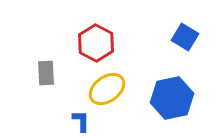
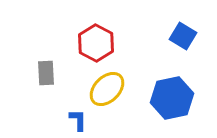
blue square: moved 2 px left, 1 px up
yellow ellipse: rotated 9 degrees counterclockwise
blue L-shape: moved 3 px left, 1 px up
